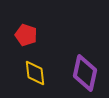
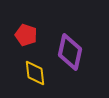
purple diamond: moved 15 px left, 21 px up
